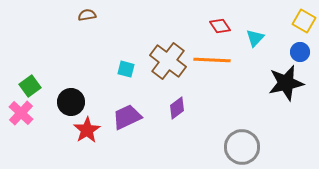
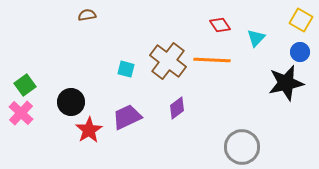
yellow square: moved 3 px left, 1 px up
red diamond: moved 1 px up
cyan triangle: moved 1 px right
green square: moved 5 px left, 1 px up
red star: moved 2 px right
